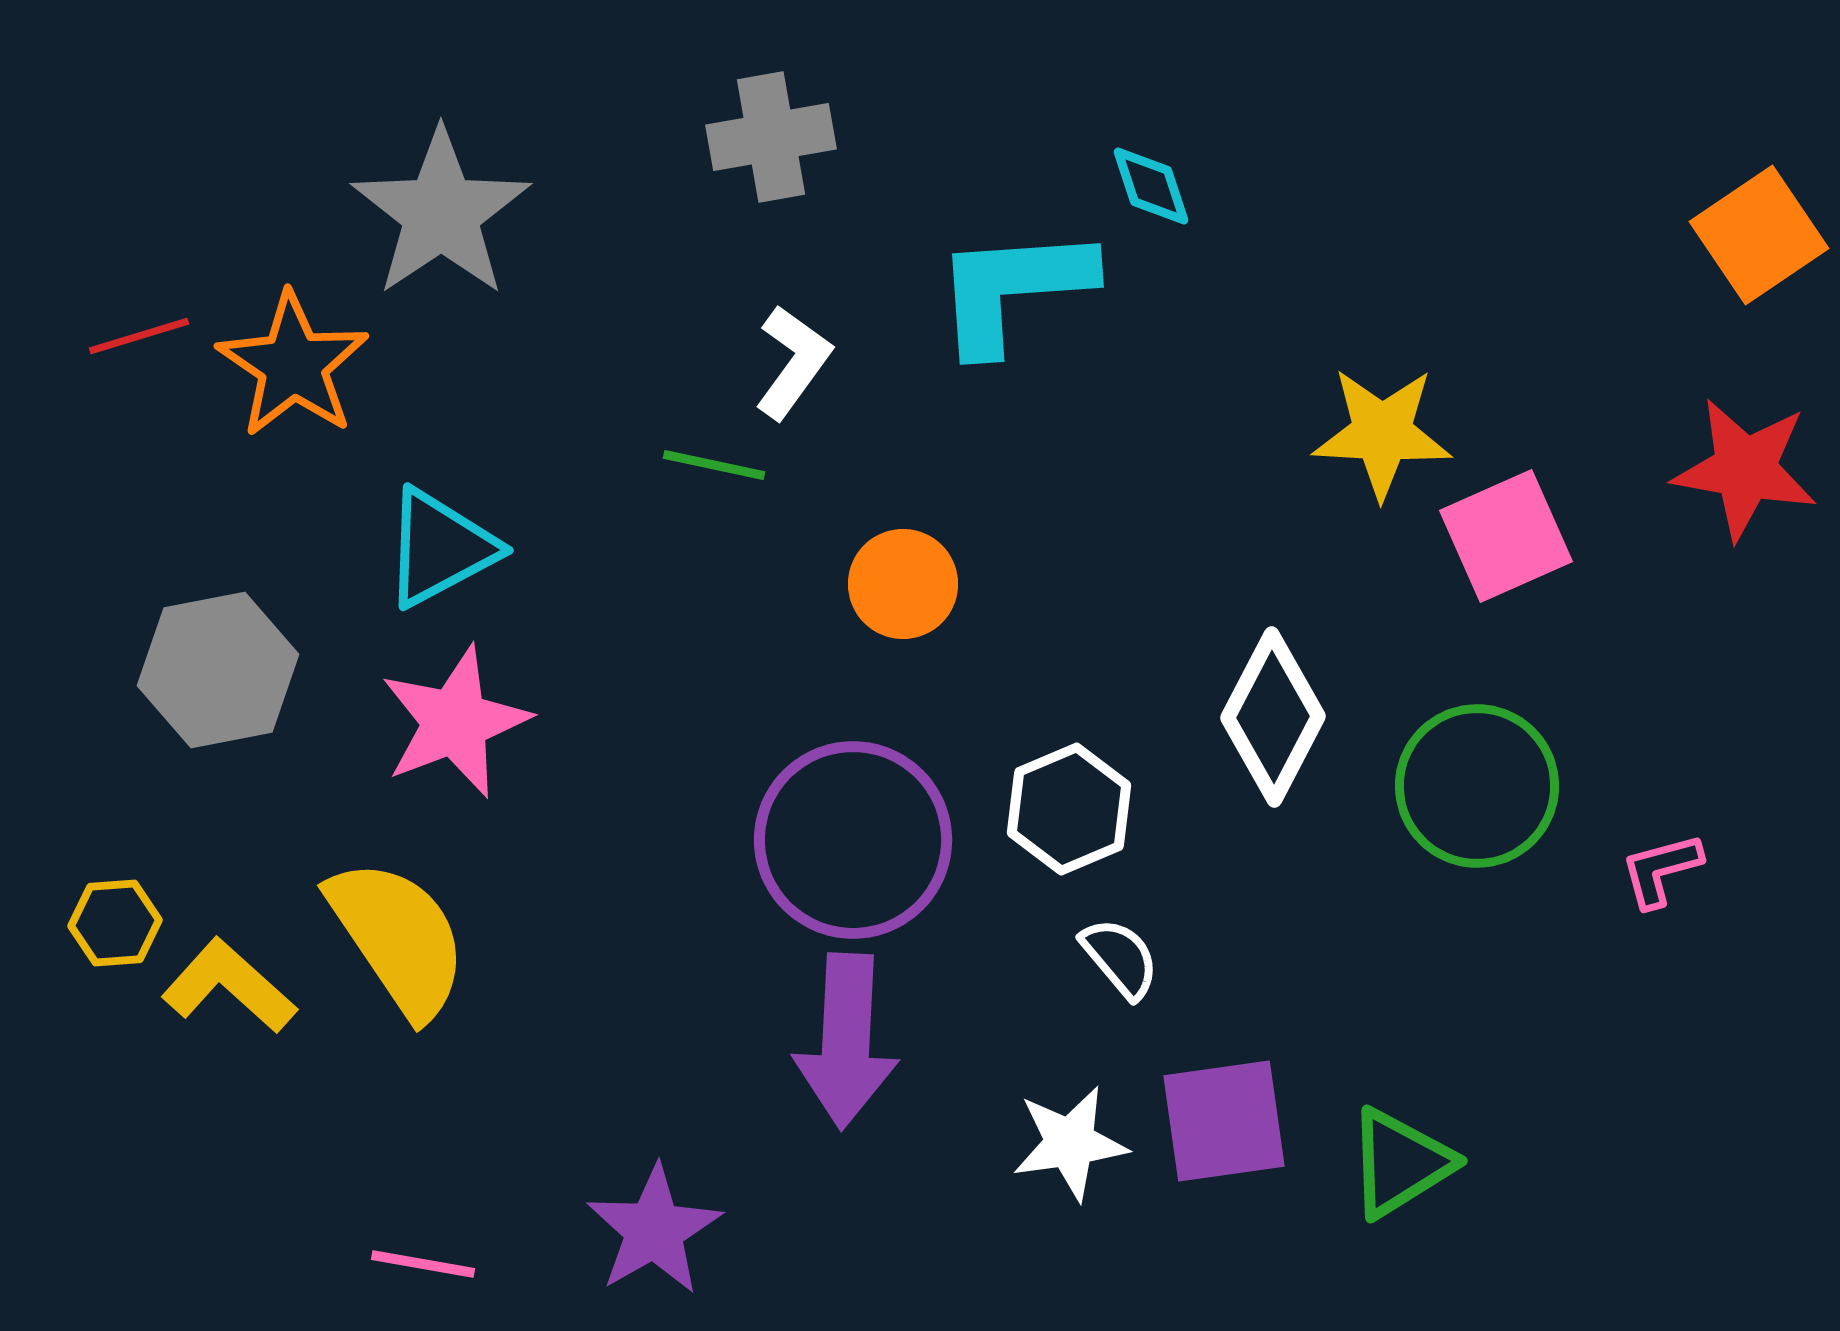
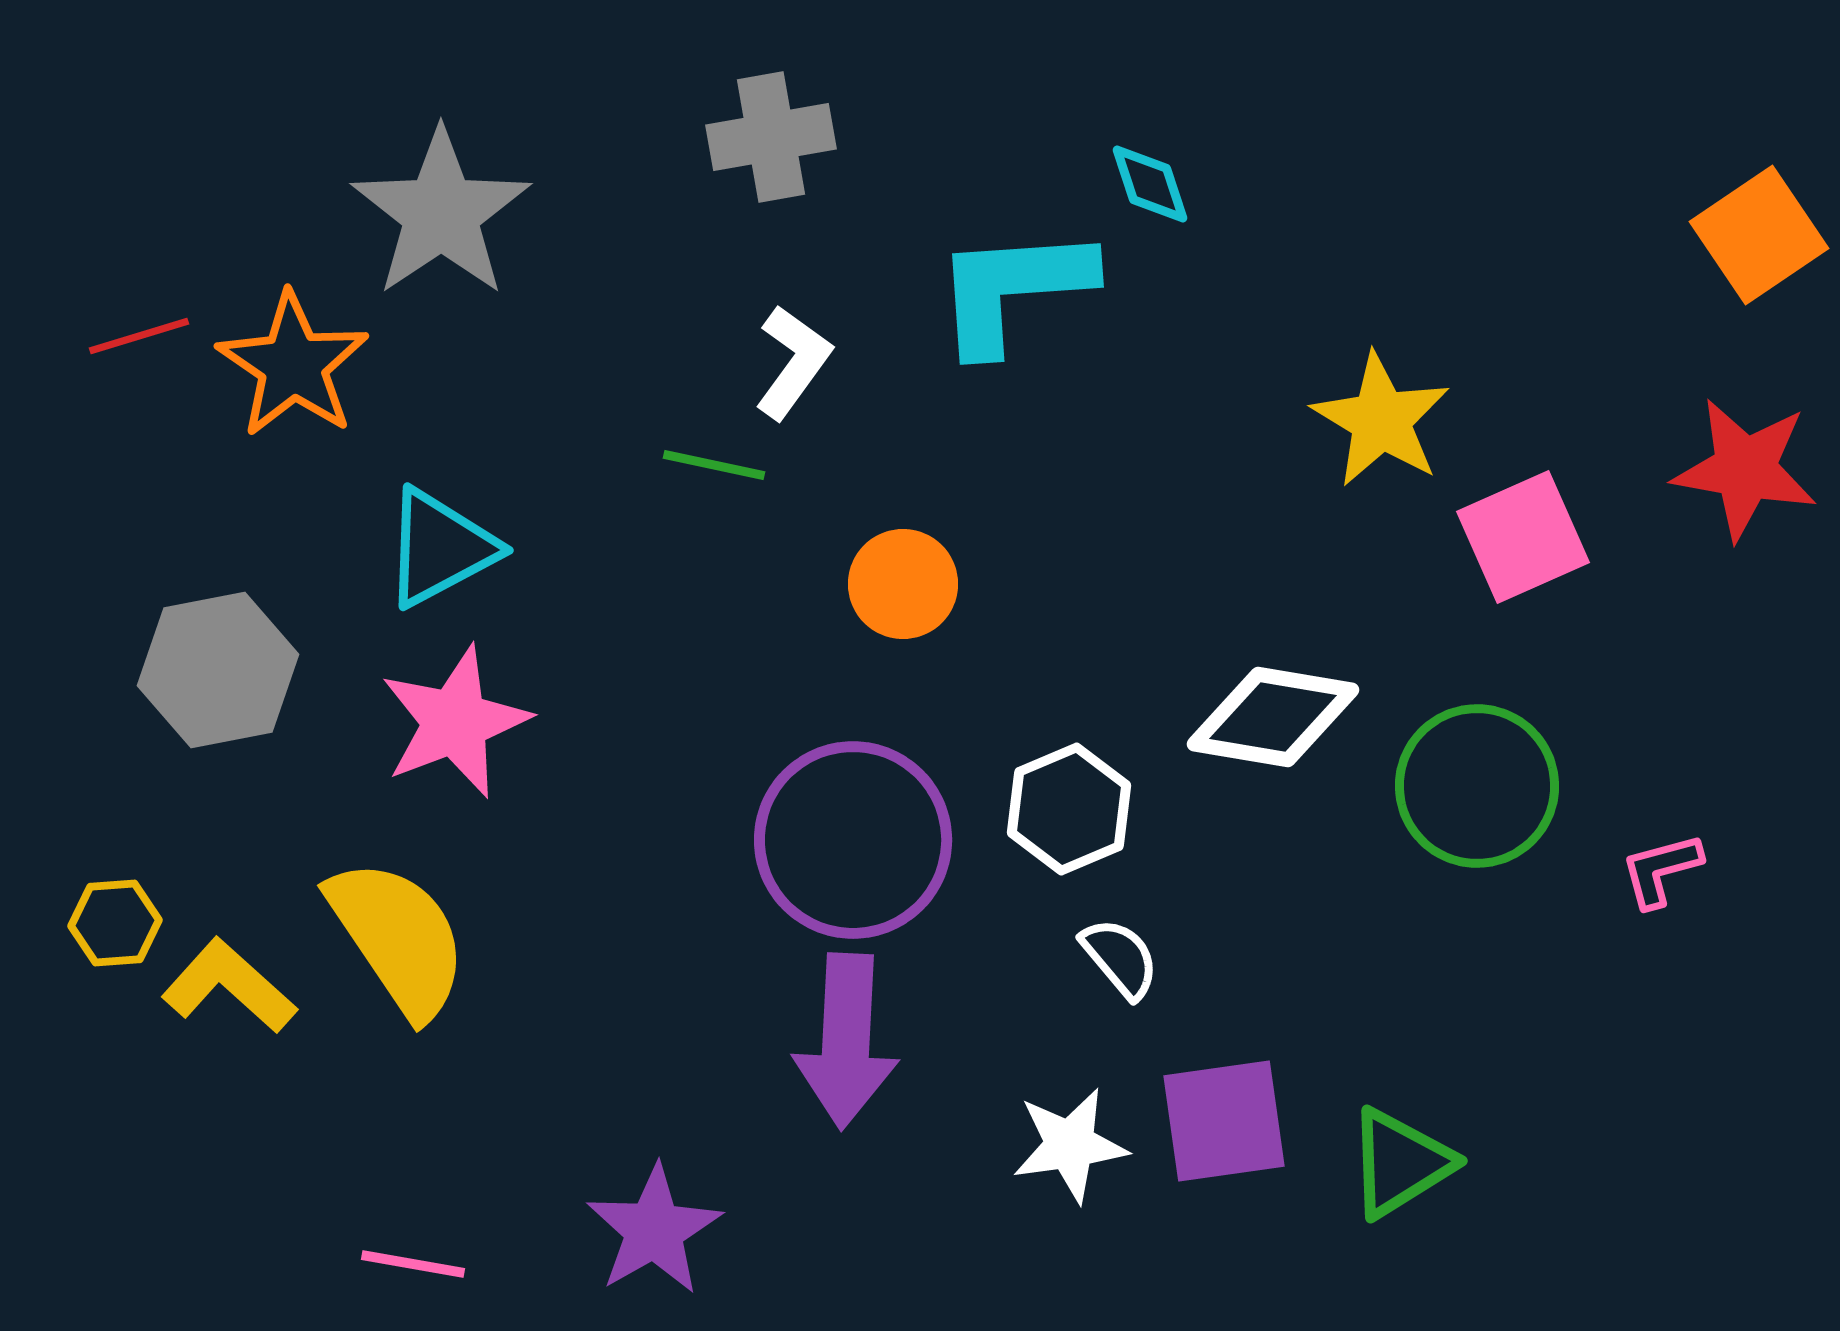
cyan diamond: moved 1 px left, 2 px up
yellow star: moved 1 px left, 13 px up; rotated 28 degrees clockwise
pink square: moved 17 px right, 1 px down
white diamond: rotated 72 degrees clockwise
white star: moved 2 px down
pink line: moved 10 px left
